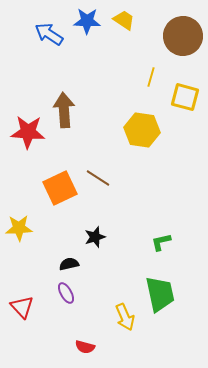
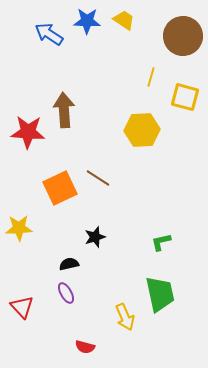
yellow hexagon: rotated 12 degrees counterclockwise
